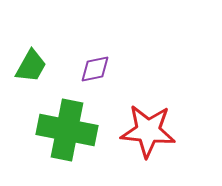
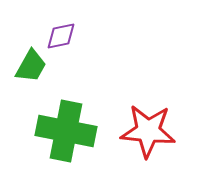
purple diamond: moved 34 px left, 33 px up
green cross: moved 1 px left, 1 px down
